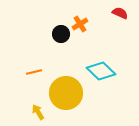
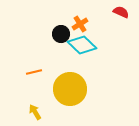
red semicircle: moved 1 px right, 1 px up
cyan diamond: moved 19 px left, 26 px up
yellow circle: moved 4 px right, 4 px up
yellow arrow: moved 3 px left
